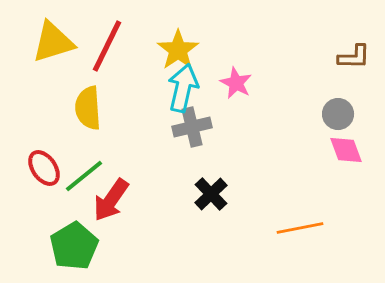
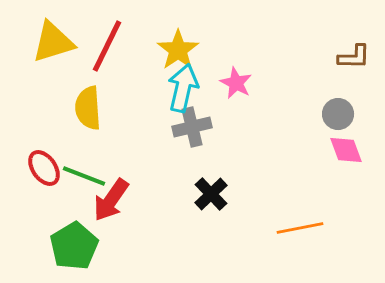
green line: rotated 60 degrees clockwise
